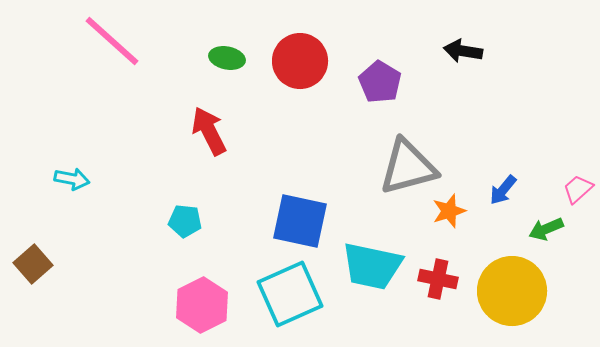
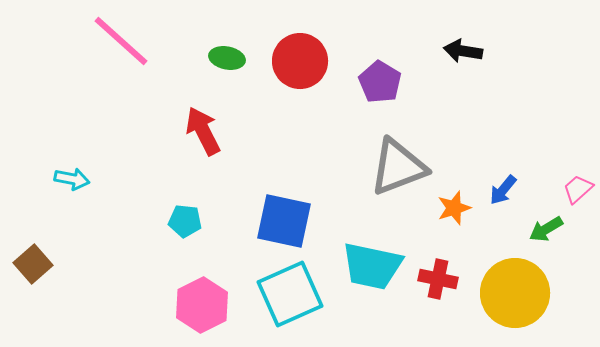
pink line: moved 9 px right
red arrow: moved 6 px left
gray triangle: moved 10 px left; rotated 6 degrees counterclockwise
orange star: moved 5 px right, 3 px up
blue square: moved 16 px left
green arrow: rotated 8 degrees counterclockwise
yellow circle: moved 3 px right, 2 px down
